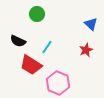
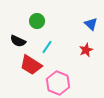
green circle: moved 7 px down
